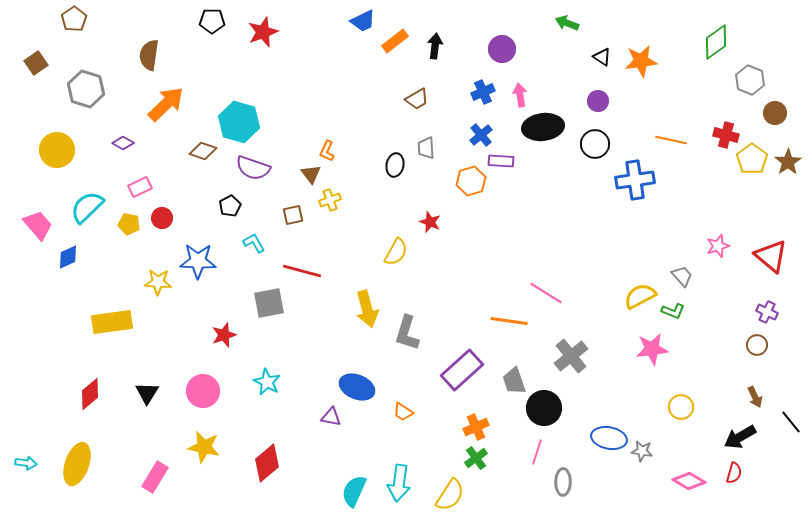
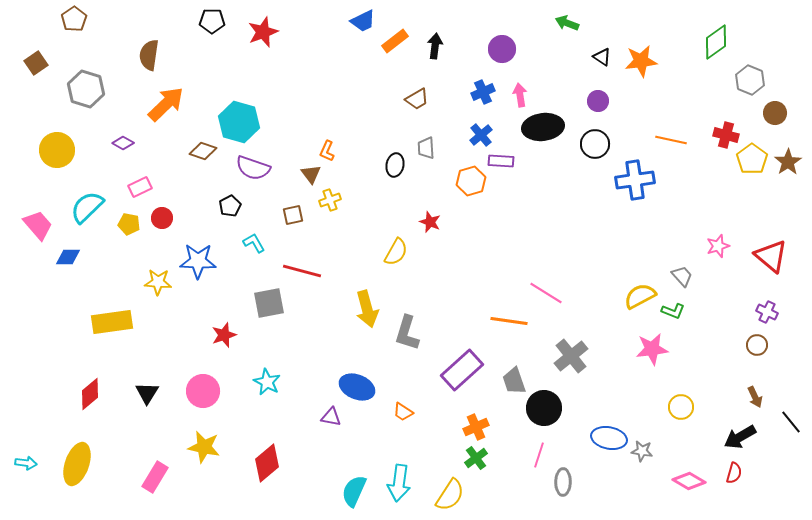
blue diamond at (68, 257): rotated 25 degrees clockwise
pink line at (537, 452): moved 2 px right, 3 px down
